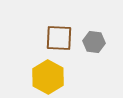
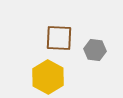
gray hexagon: moved 1 px right, 8 px down
